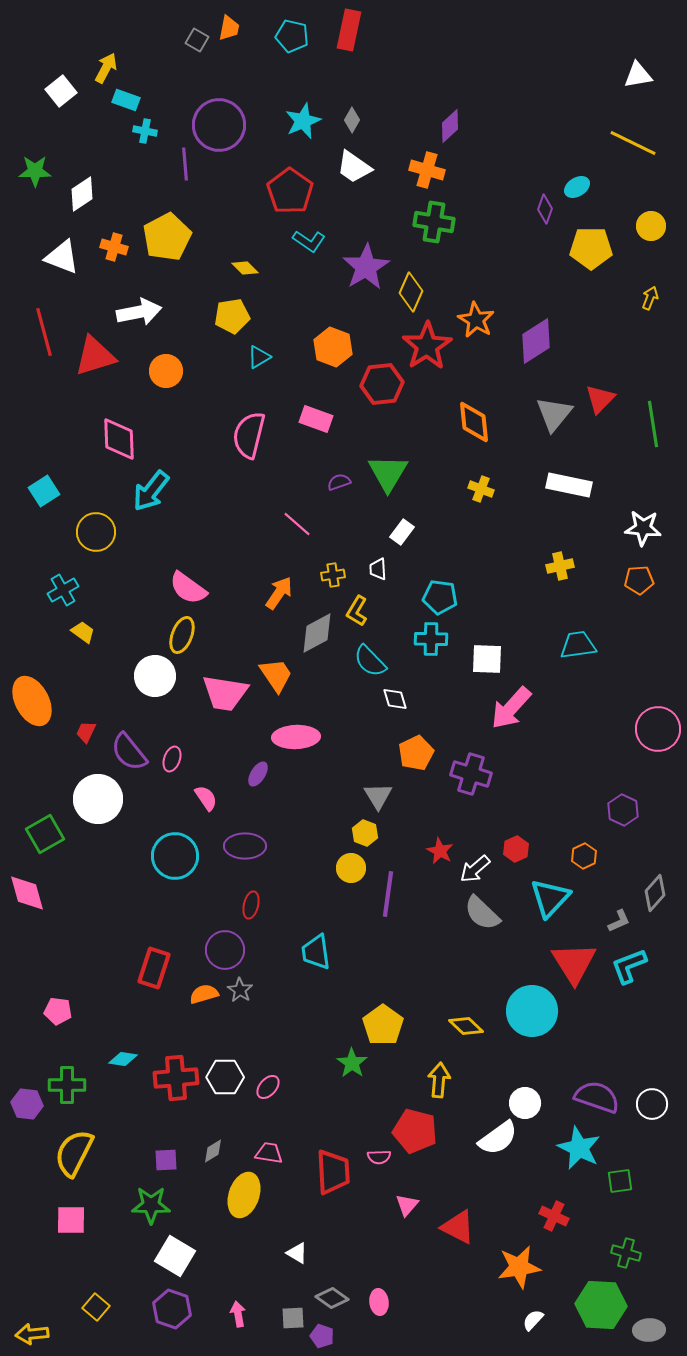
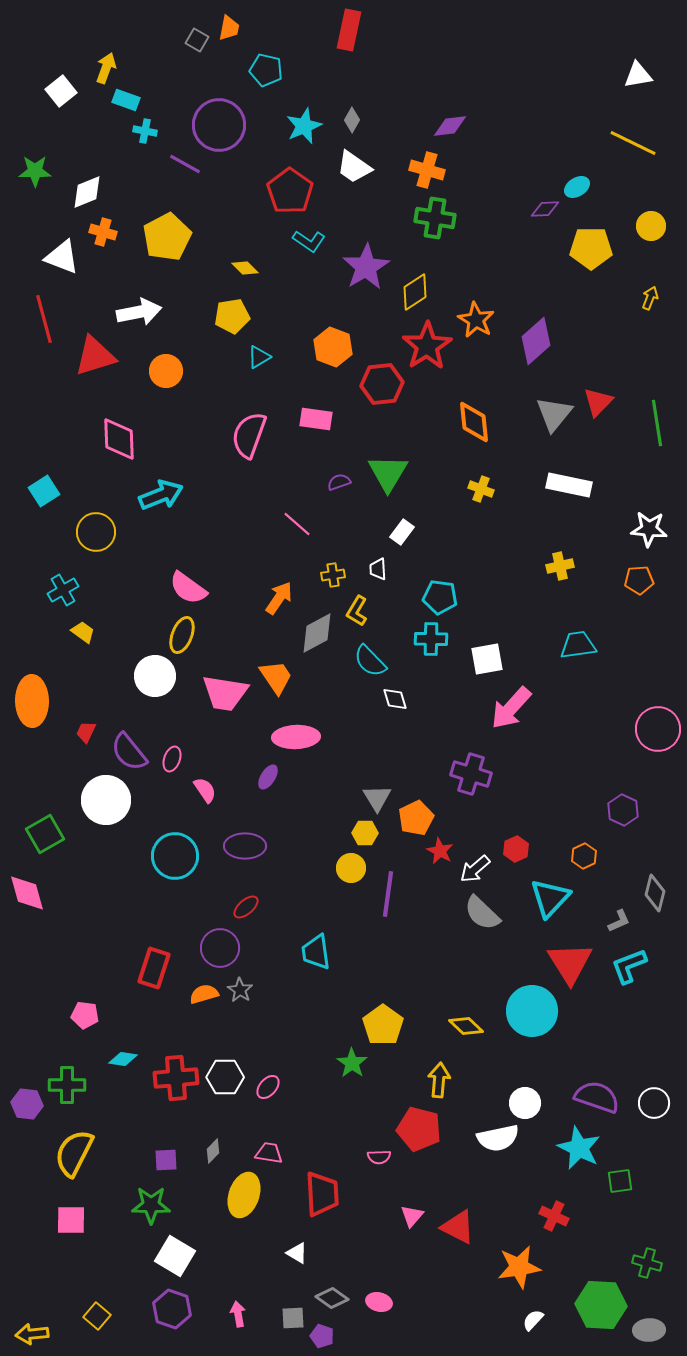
cyan pentagon at (292, 36): moved 26 px left, 34 px down
yellow arrow at (106, 68): rotated 8 degrees counterclockwise
cyan star at (303, 121): moved 1 px right, 5 px down
purple diamond at (450, 126): rotated 36 degrees clockwise
purple line at (185, 164): rotated 56 degrees counterclockwise
white diamond at (82, 194): moved 5 px right, 2 px up; rotated 12 degrees clockwise
purple diamond at (545, 209): rotated 68 degrees clockwise
green cross at (434, 222): moved 1 px right, 4 px up
orange cross at (114, 247): moved 11 px left, 15 px up
yellow diamond at (411, 292): moved 4 px right; rotated 33 degrees clockwise
red line at (44, 332): moved 13 px up
purple diamond at (536, 341): rotated 9 degrees counterclockwise
red triangle at (600, 399): moved 2 px left, 3 px down
pink rectangle at (316, 419): rotated 12 degrees counterclockwise
green line at (653, 424): moved 4 px right, 1 px up
pink semicircle at (249, 435): rotated 6 degrees clockwise
cyan arrow at (151, 491): moved 10 px right, 4 px down; rotated 150 degrees counterclockwise
white star at (643, 528): moved 6 px right, 1 px down
orange arrow at (279, 593): moved 5 px down
white square at (487, 659): rotated 12 degrees counterclockwise
orange trapezoid at (276, 675): moved 2 px down
orange ellipse at (32, 701): rotated 27 degrees clockwise
orange pentagon at (416, 753): moved 65 px down
purple ellipse at (258, 774): moved 10 px right, 3 px down
gray triangle at (378, 796): moved 1 px left, 2 px down
pink semicircle at (206, 798): moved 1 px left, 8 px up
white circle at (98, 799): moved 8 px right, 1 px down
yellow hexagon at (365, 833): rotated 20 degrees counterclockwise
gray diamond at (655, 893): rotated 27 degrees counterclockwise
red ellipse at (251, 905): moved 5 px left, 2 px down; rotated 36 degrees clockwise
purple circle at (225, 950): moved 5 px left, 2 px up
red triangle at (574, 963): moved 4 px left
pink pentagon at (58, 1011): moved 27 px right, 4 px down
white circle at (652, 1104): moved 2 px right, 1 px up
red pentagon at (415, 1131): moved 4 px right, 2 px up
white semicircle at (498, 1138): rotated 24 degrees clockwise
gray diamond at (213, 1151): rotated 15 degrees counterclockwise
red trapezoid at (333, 1172): moved 11 px left, 22 px down
pink triangle at (407, 1205): moved 5 px right, 11 px down
green cross at (626, 1253): moved 21 px right, 10 px down
pink ellipse at (379, 1302): rotated 70 degrees counterclockwise
yellow square at (96, 1307): moved 1 px right, 9 px down
